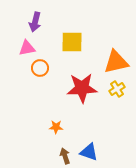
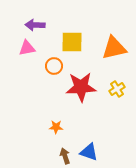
purple arrow: moved 3 px down; rotated 78 degrees clockwise
orange triangle: moved 2 px left, 14 px up
orange circle: moved 14 px right, 2 px up
red star: moved 1 px left, 1 px up
